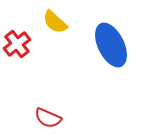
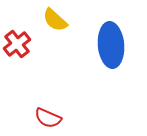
yellow semicircle: moved 2 px up
blue ellipse: rotated 21 degrees clockwise
